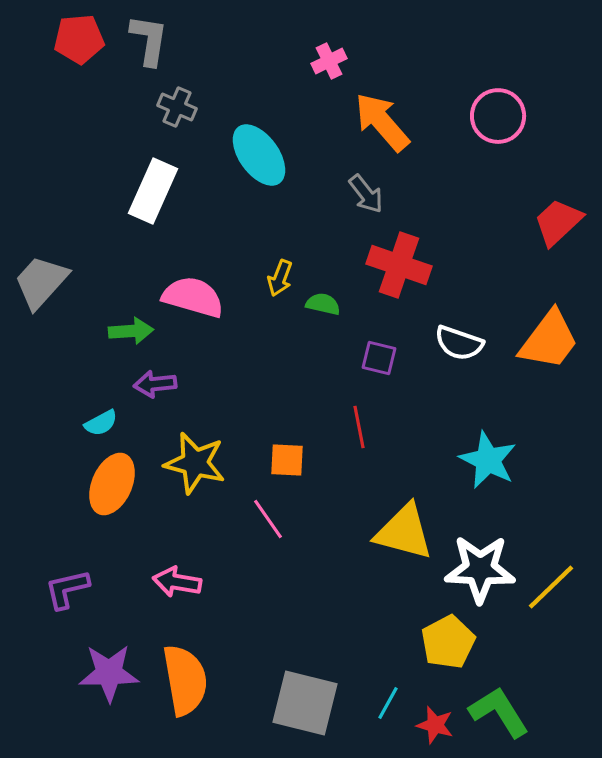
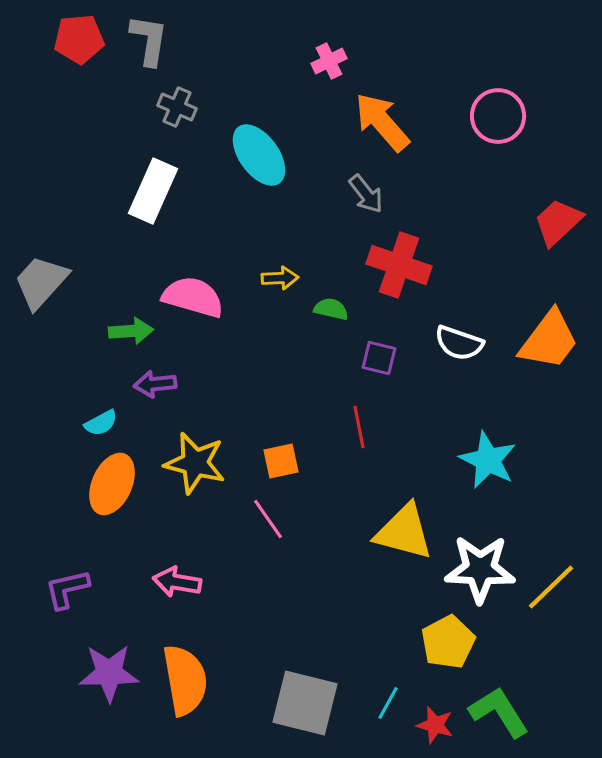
yellow arrow: rotated 114 degrees counterclockwise
green semicircle: moved 8 px right, 5 px down
orange square: moved 6 px left, 1 px down; rotated 15 degrees counterclockwise
